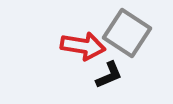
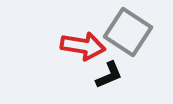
gray square: moved 1 px right, 1 px up
